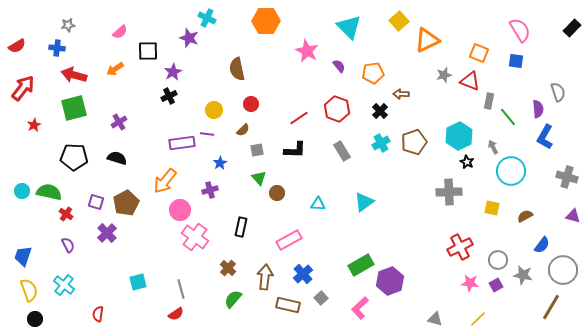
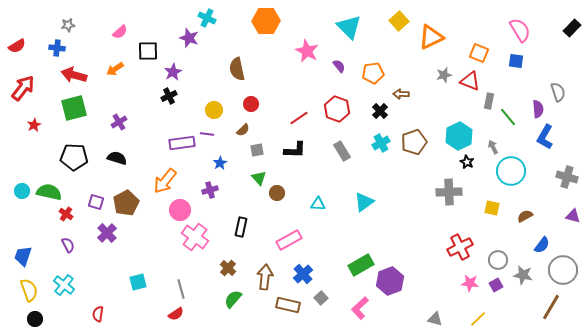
orange triangle at (427, 40): moved 4 px right, 3 px up
